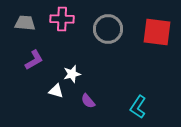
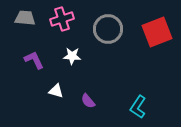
pink cross: rotated 20 degrees counterclockwise
gray trapezoid: moved 5 px up
red square: rotated 28 degrees counterclockwise
purple L-shape: rotated 85 degrees counterclockwise
white star: moved 18 px up; rotated 18 degrees clockwise
